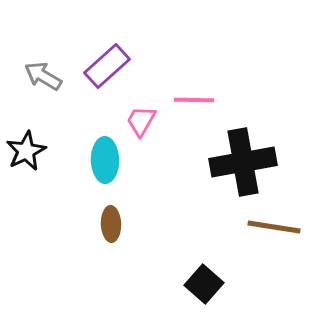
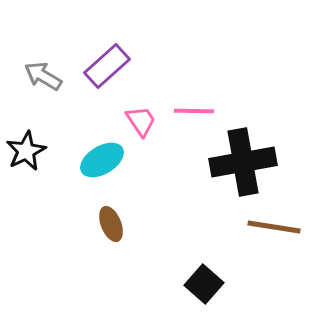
pink line: moved 11 px down
pink trapezoid: rotated 116 degrees clockwise
cyan ellipse: moved 3 px left; rotated 60 degrees clockwise
brown ellipse: rotated 20 degrees counterclockwise
